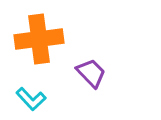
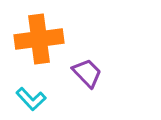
purple trapezoid: moved 4 px left
